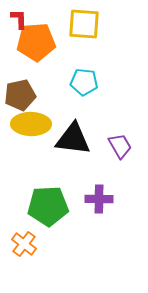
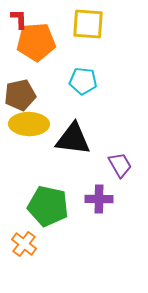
yellow square: moved 4 px right
cyan pentagon: moved 1 px left, 1 px up
yellow ellipse: moved 2 px left
purple trapezoid: moved 19 px down
green pentagon: rotated 15 degrees clockwise
